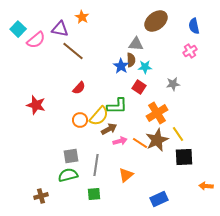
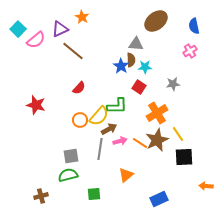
purple triangle: rotated 36 degrees counterclockwise
gray line: moved 4 px right, 16 px up
